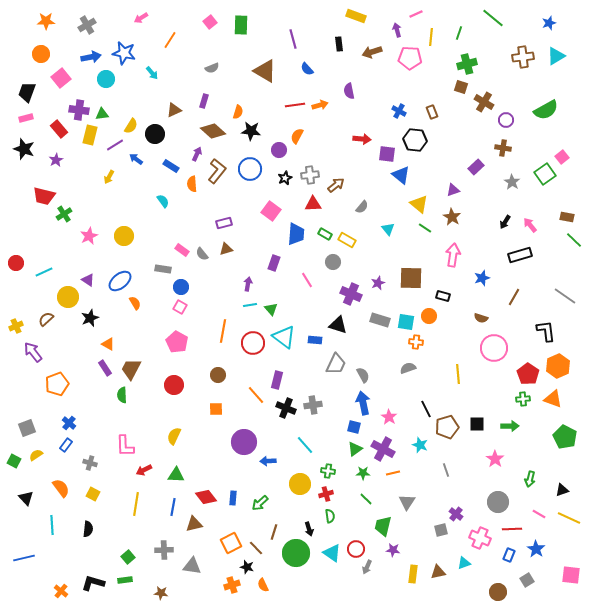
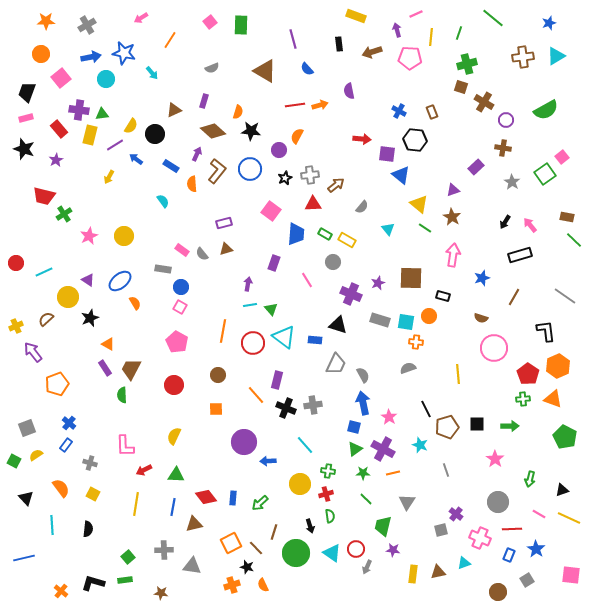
black arrow at (309, 529): moved 1 px right, 3 px up
